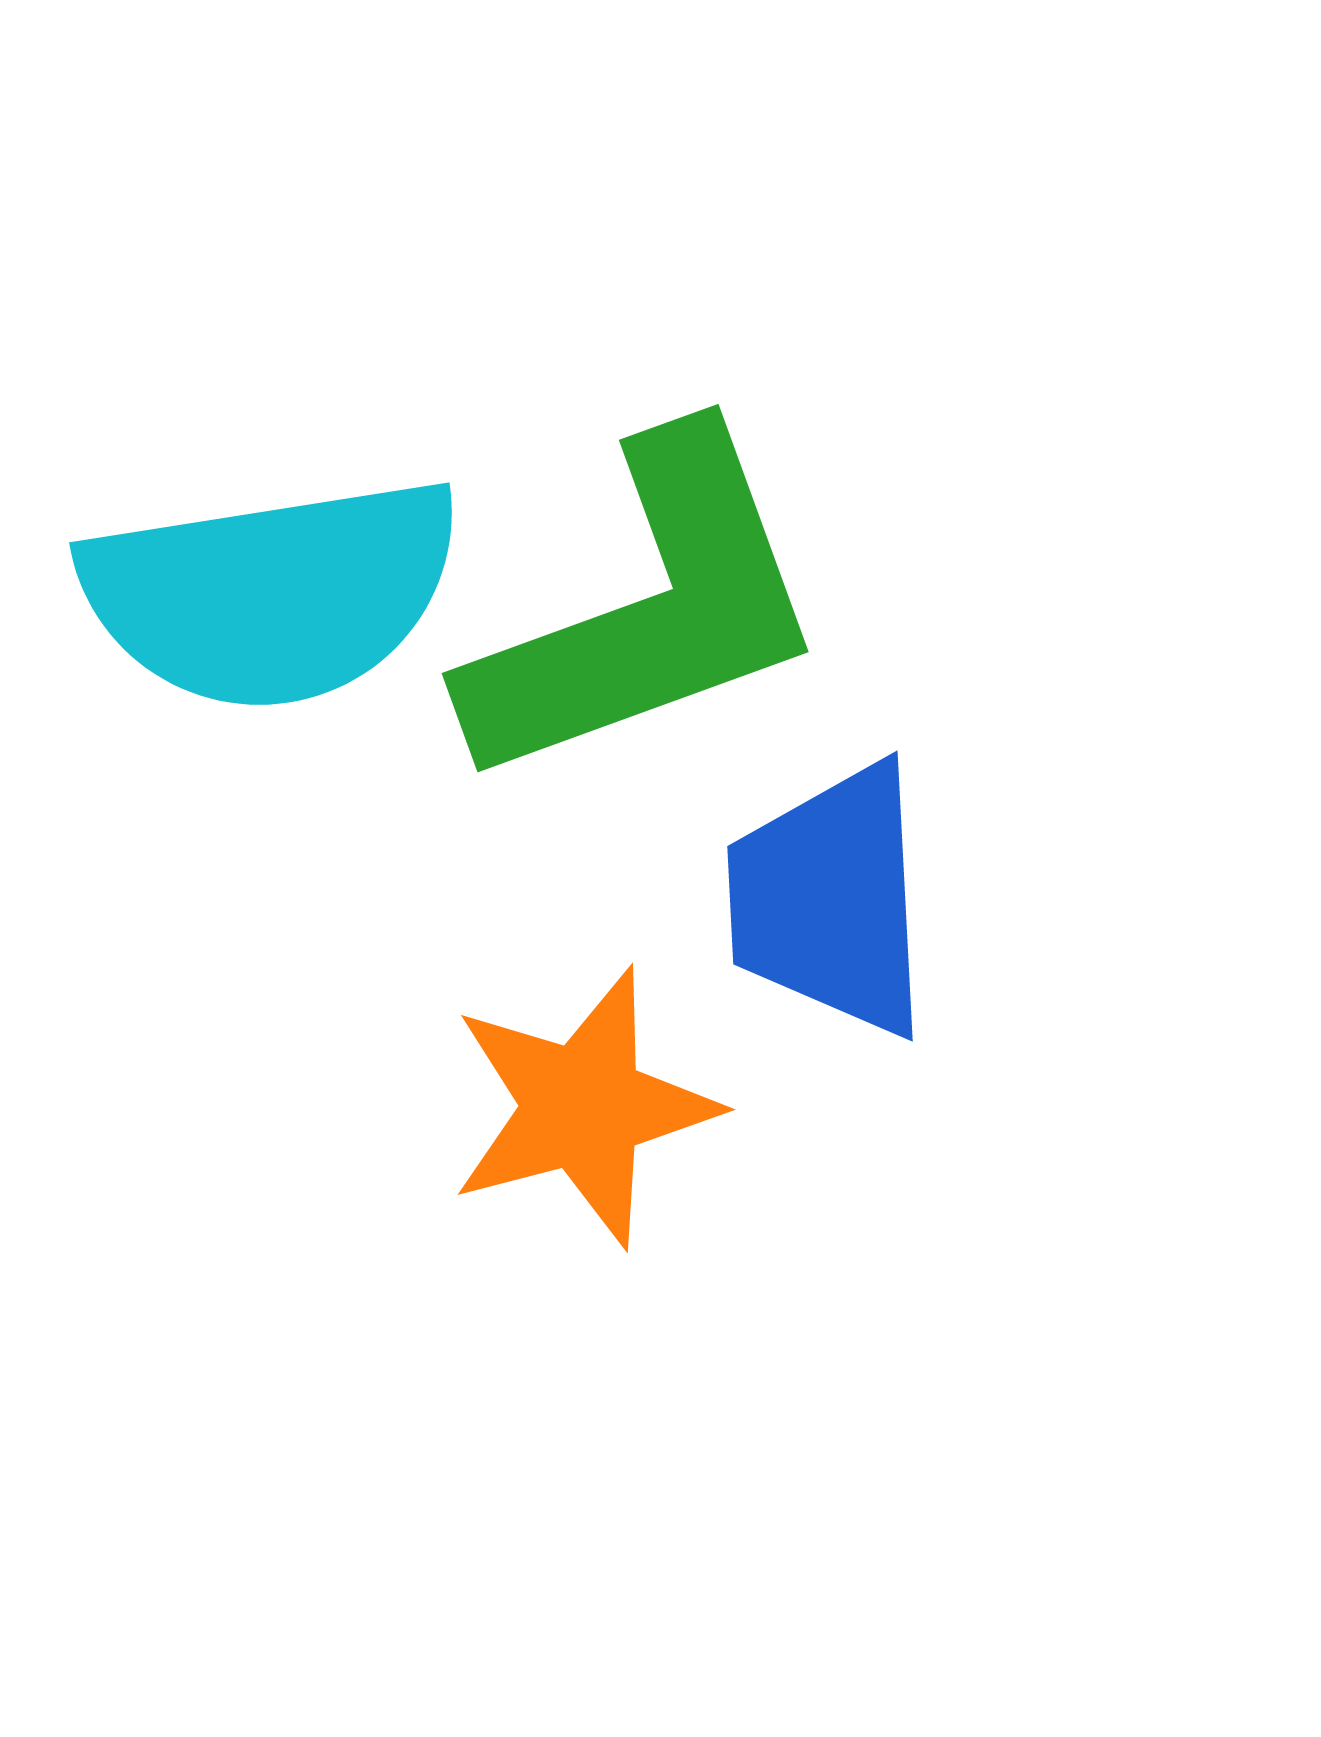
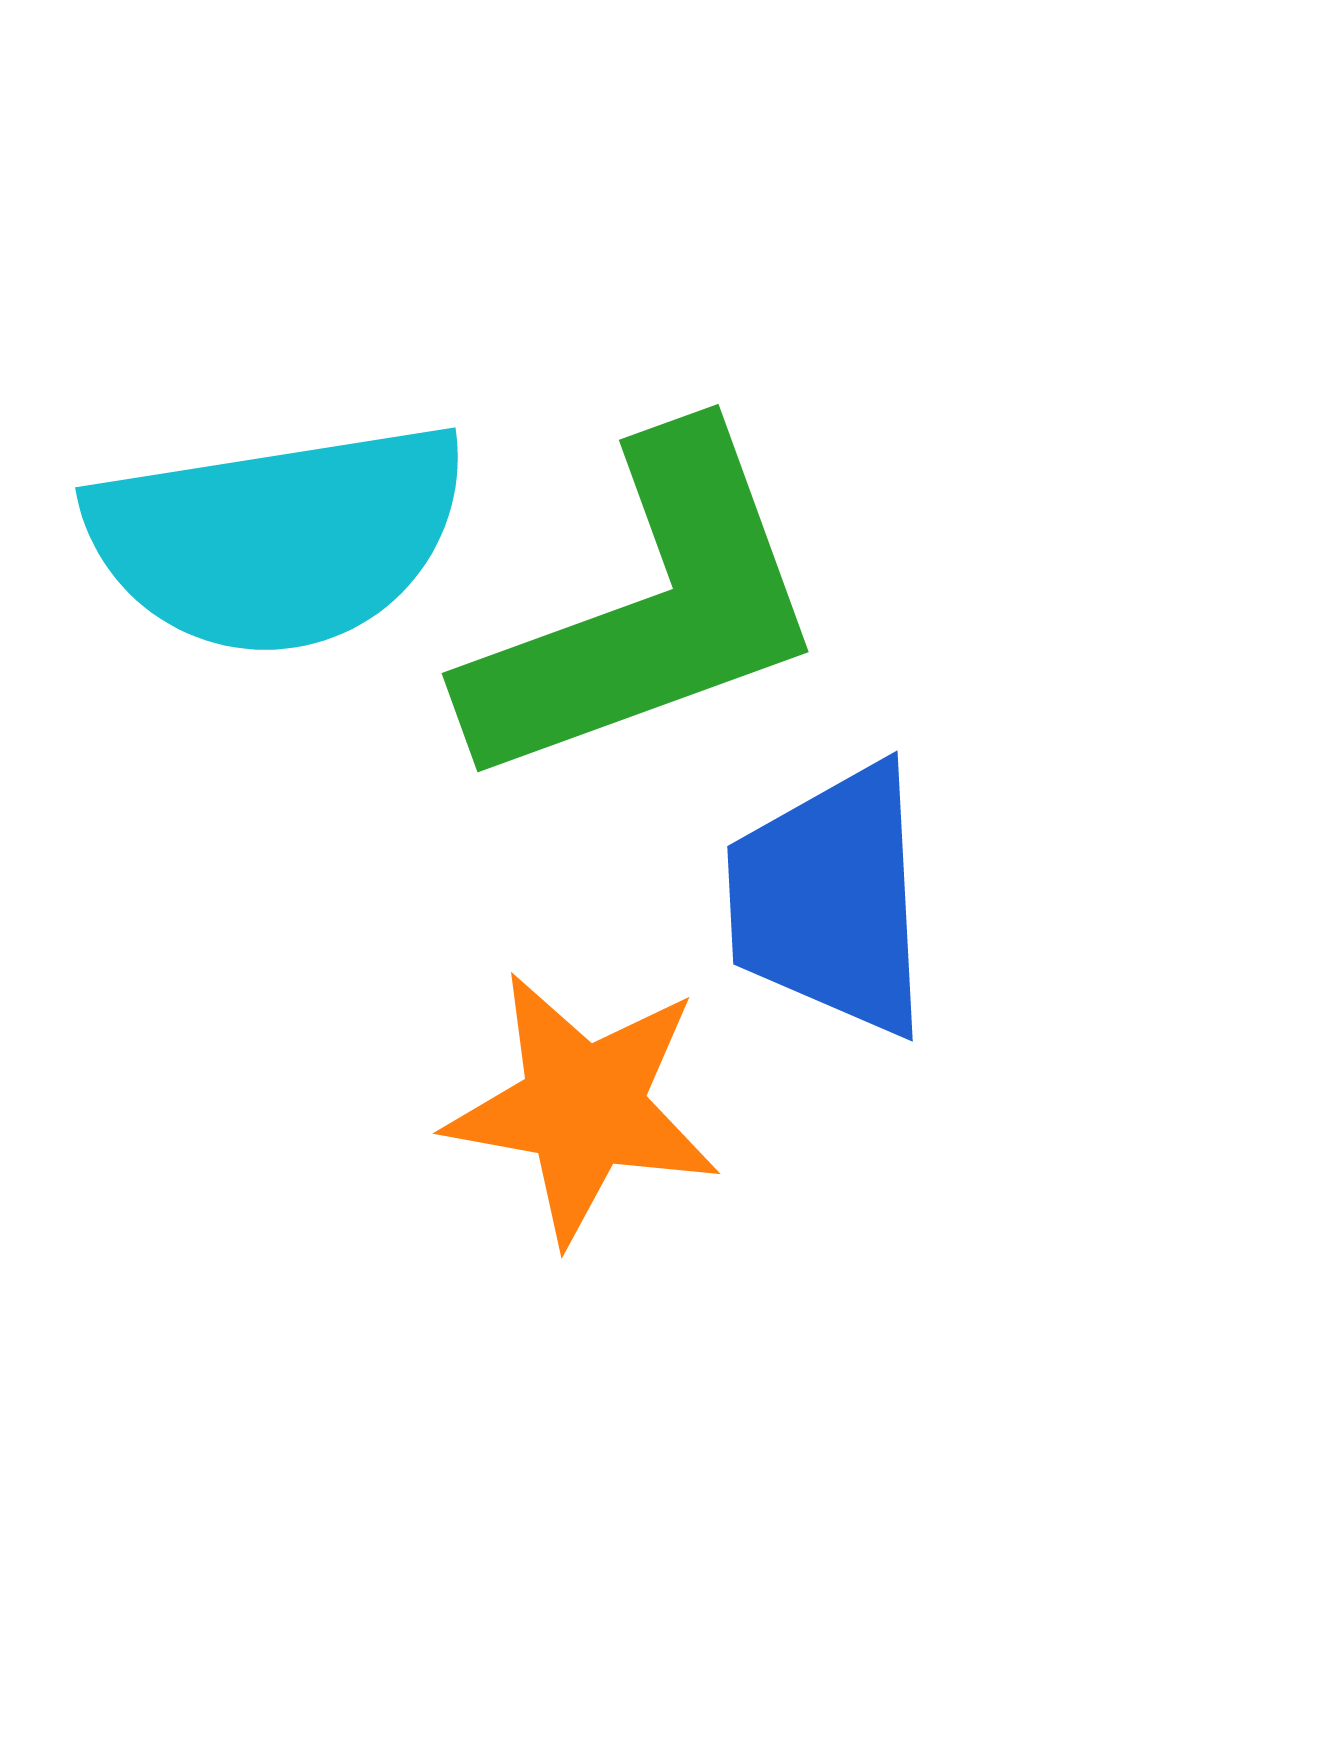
cyan semicircle: moved 6 px right, 55 px up
orange star: rotated 25 degrees clockwise
